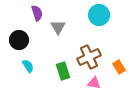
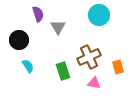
purple semicircle: moved 1 px right, 1 px down
orange rectangle: moved 1 px left; rotated 16 degrees clockwise
